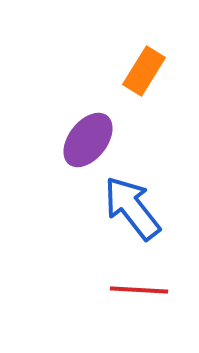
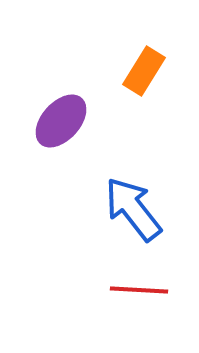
purple ellipse: moved 27 px left, 19 px up; rotated 4 degrees clockwise
blue arrow: moved 1 px right, 1 px down
